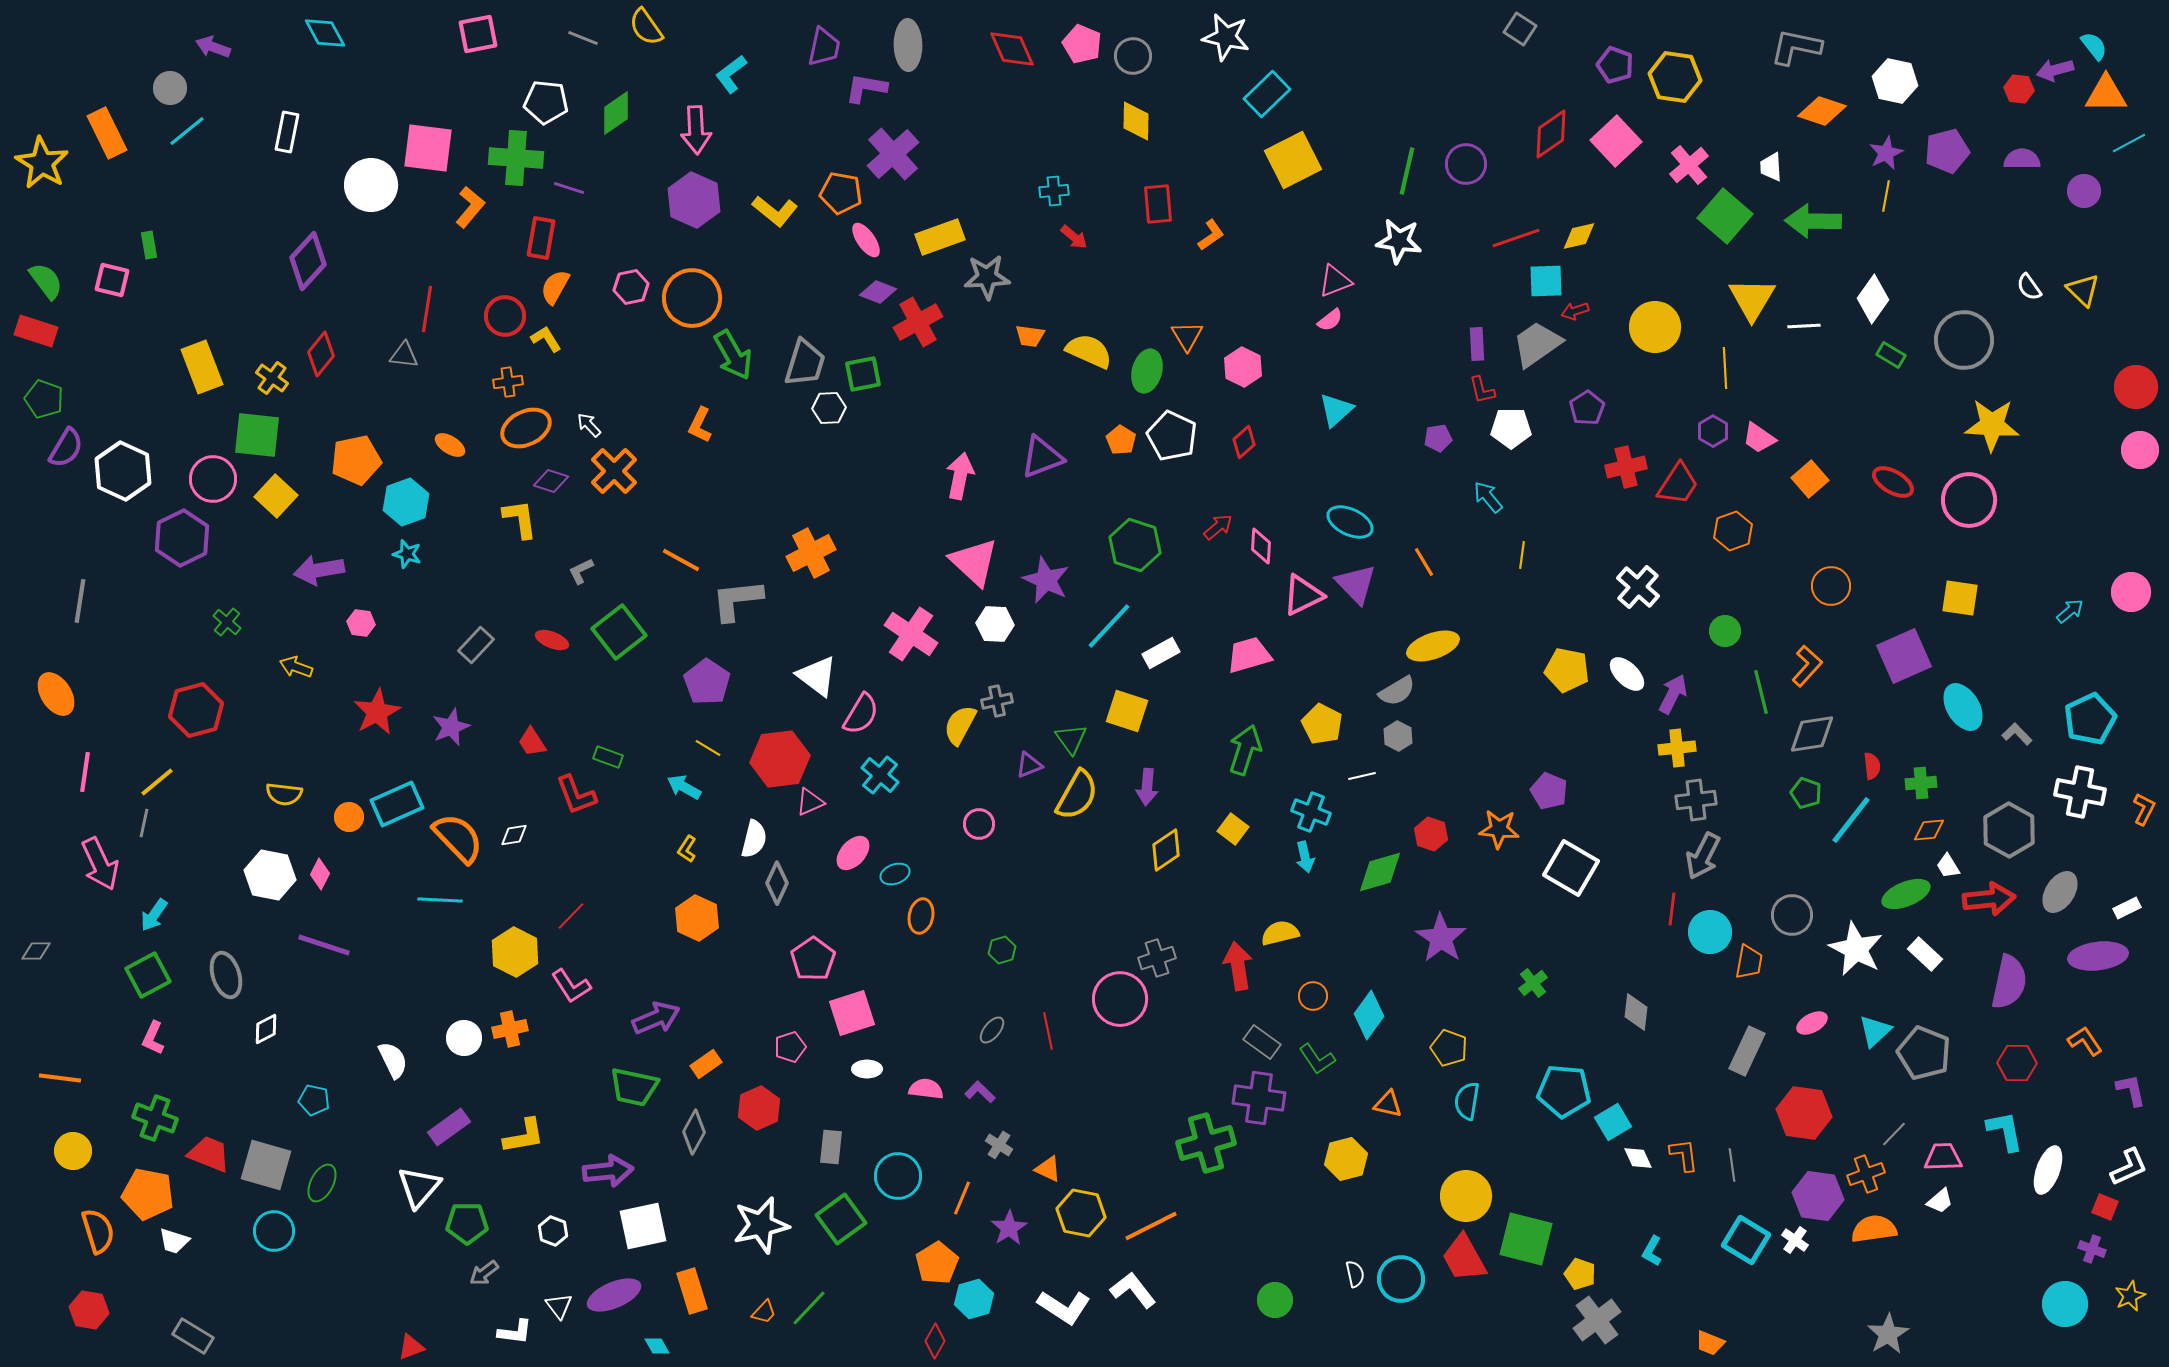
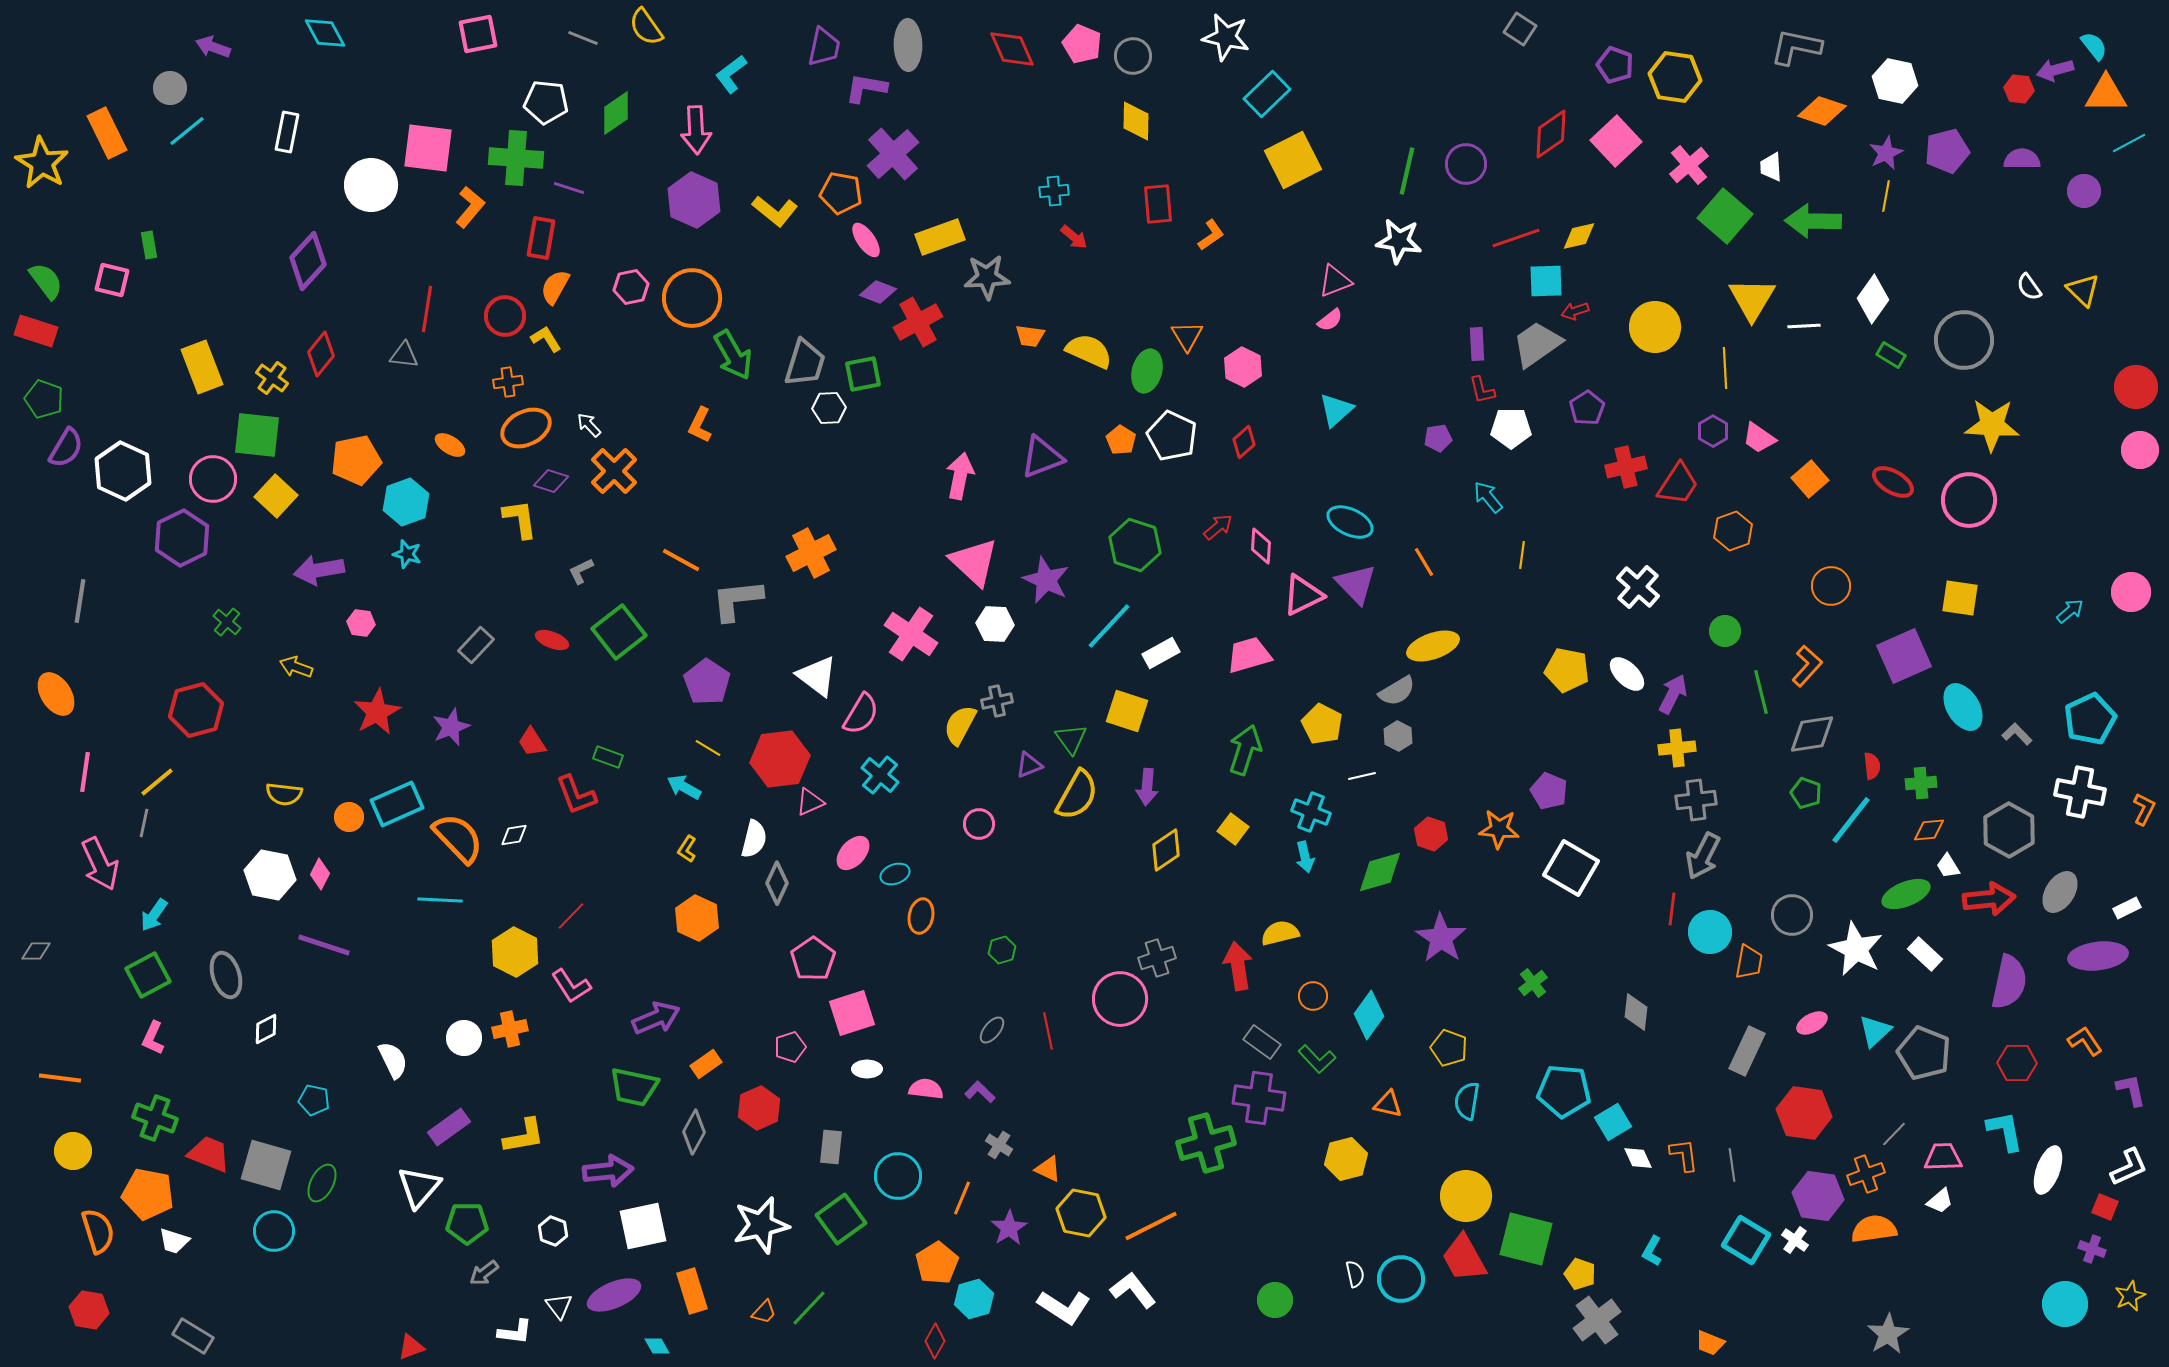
green L-shape at (1317, 1059): rotated 9 degrees counterclockwise
